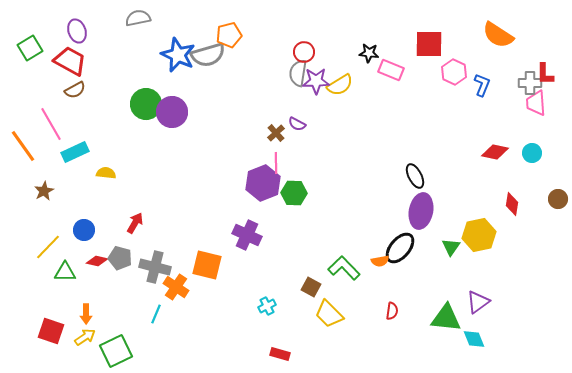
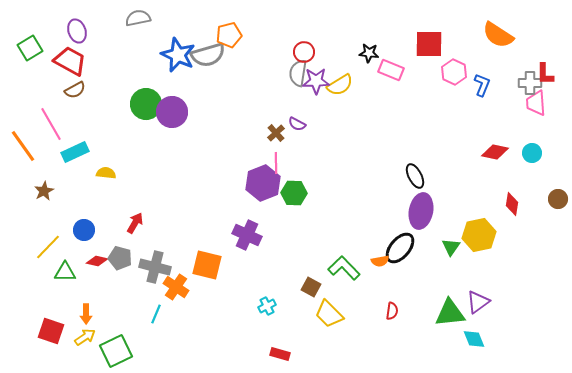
green triangle at (446, 318): moved 4 px right, 5 px up; rotated 12 degrees counterclockwise
